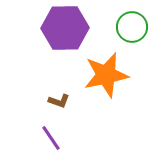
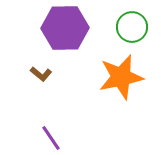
orange star: moved 15 px right, 2 px down
brown L-shape: moved 18 px left, 27 px up; rotated 20 degrees clockwise
